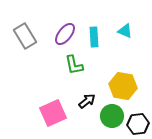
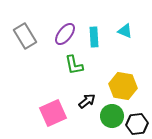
black hexagon: moved 1 px left
